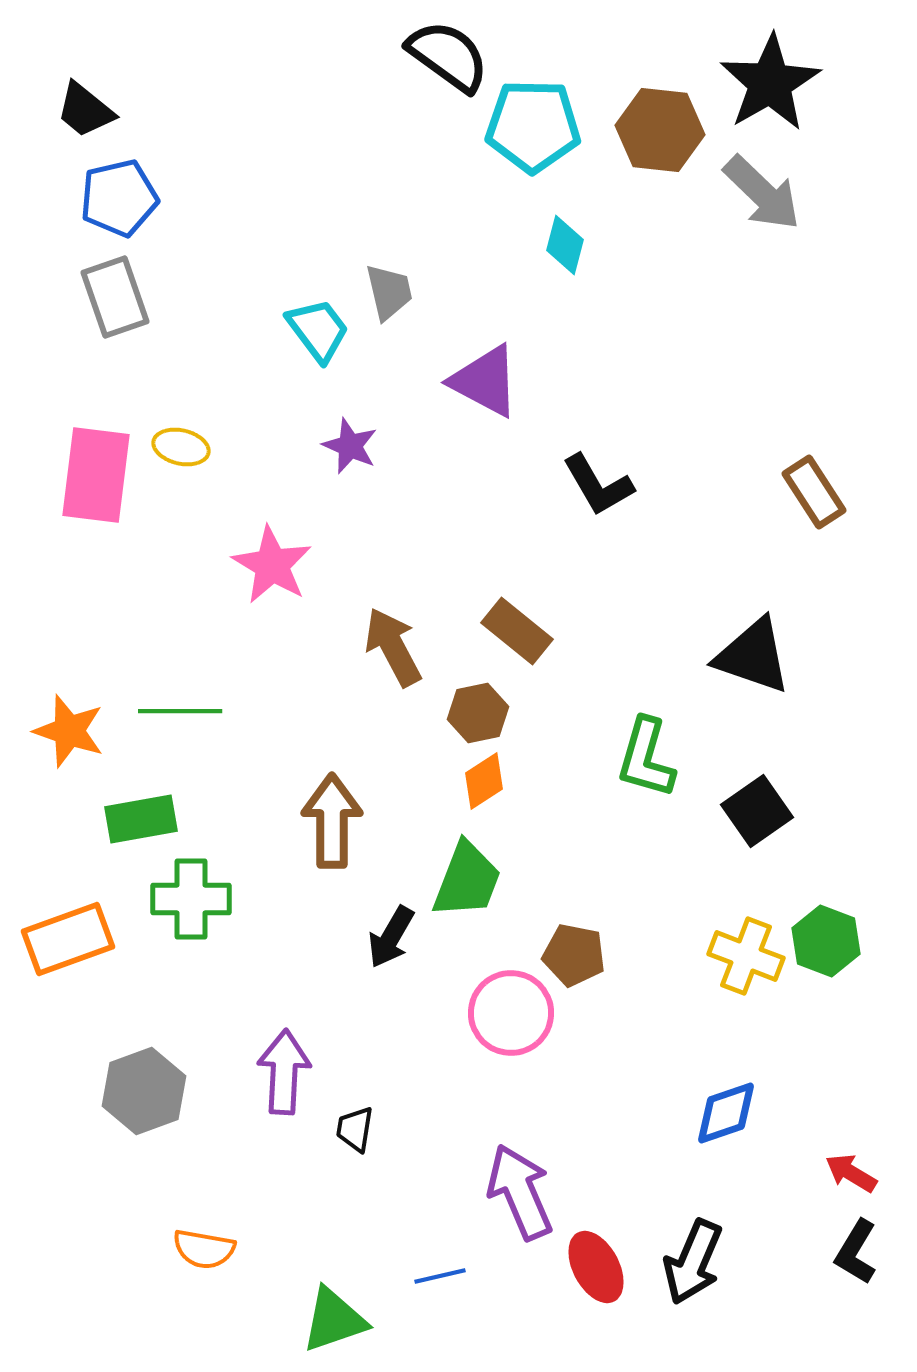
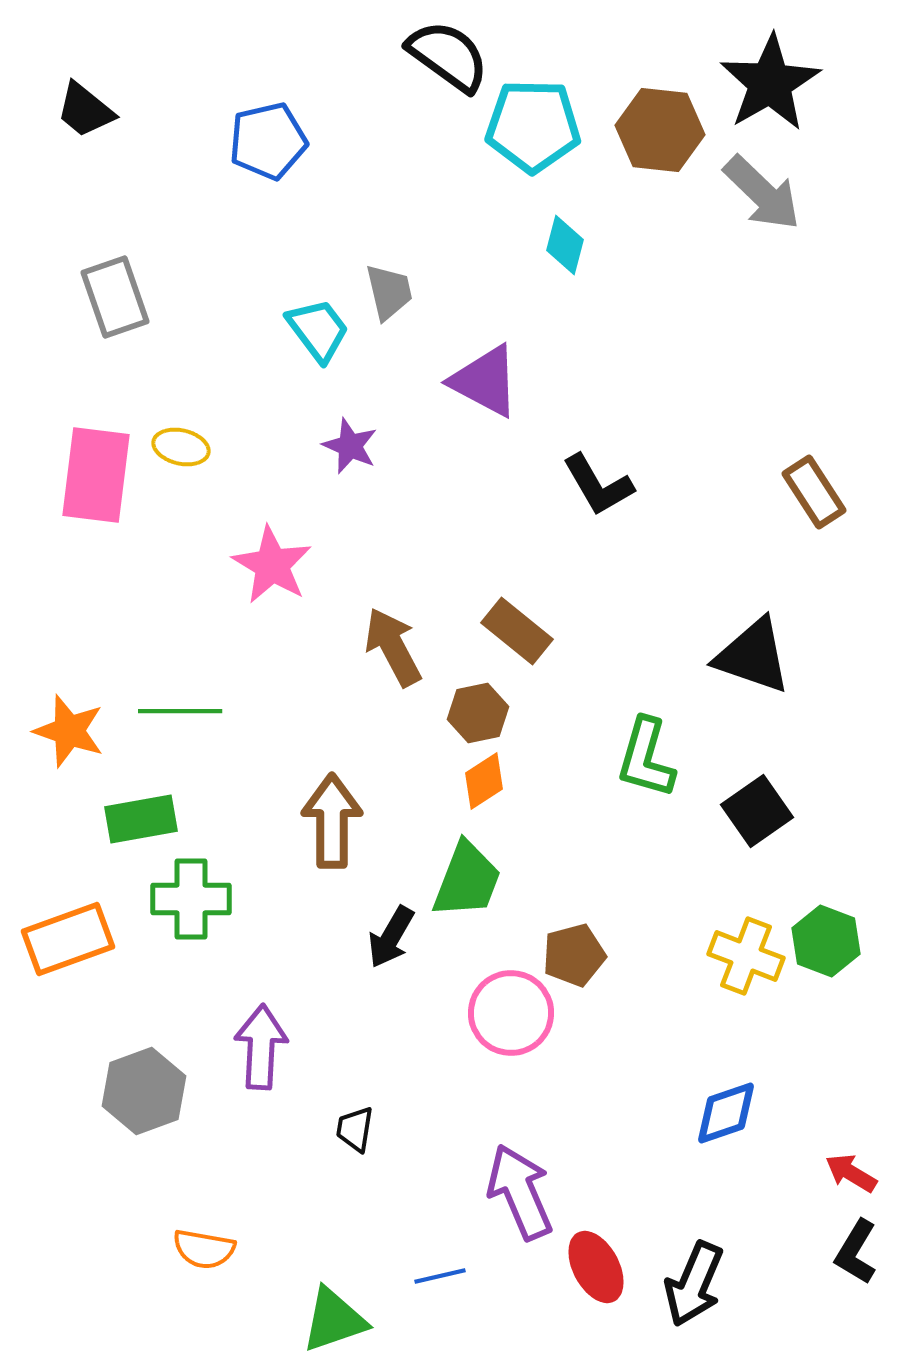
blue pentagon at (119, 198): moved 149 px right, 57 px up
brown pentagon at (574, 955): rotated 26 degrees counterclockwise
purple arrow at (284, 1072): moved 23 px left, 25 px up
black arrow at (693, 1262): moved 1 px right, 22 px down
